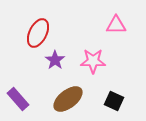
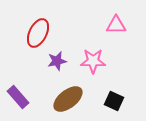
purple star: moved 2 px right, 1 px down; rotated 24 degrees clockwise
purple rectangle: moved 2 px up
